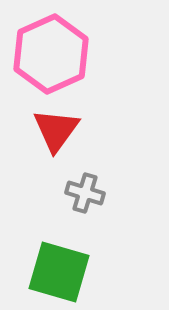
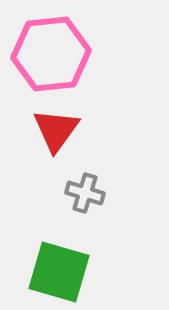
pink hexagon: rotated 18 degrees clockwise
